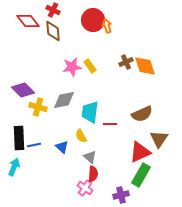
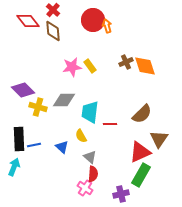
red cross: rotated 16 degrees clockwise
gray diamond: rotated 10 degrees clockwise
brown semicircle: rotated 20 degrees counterclockwise
black rectangle: moved 1 px down
purple cross: moved 1 px up
